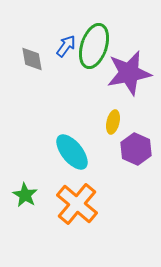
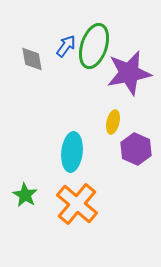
cyan ellipse: rotated 45 degrees clockwise
